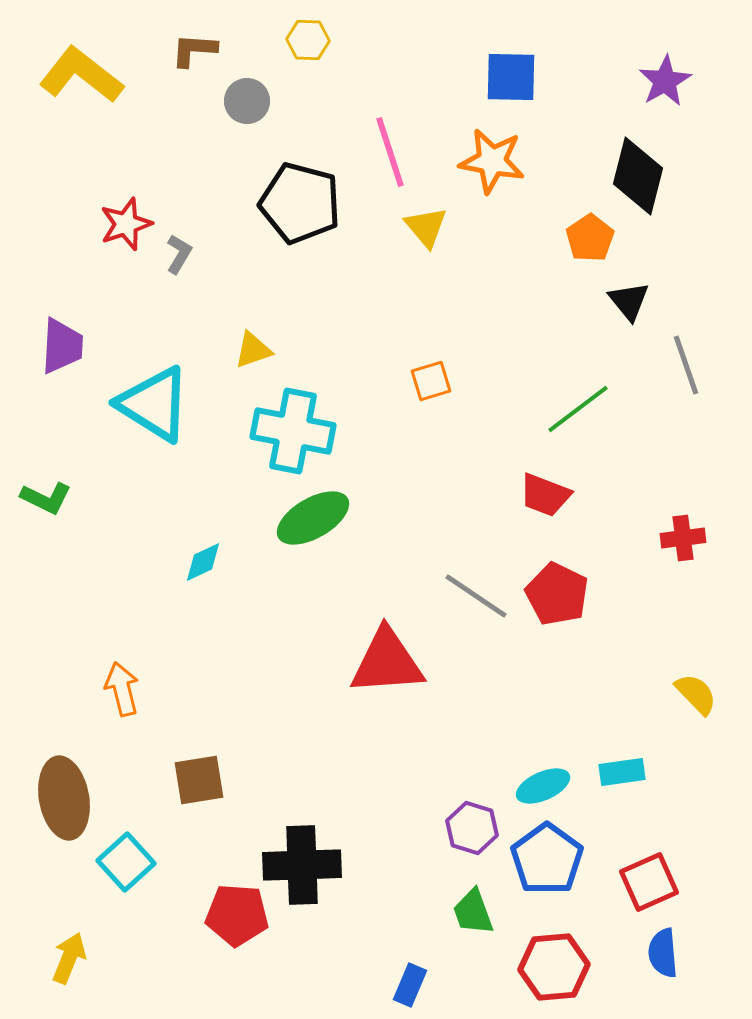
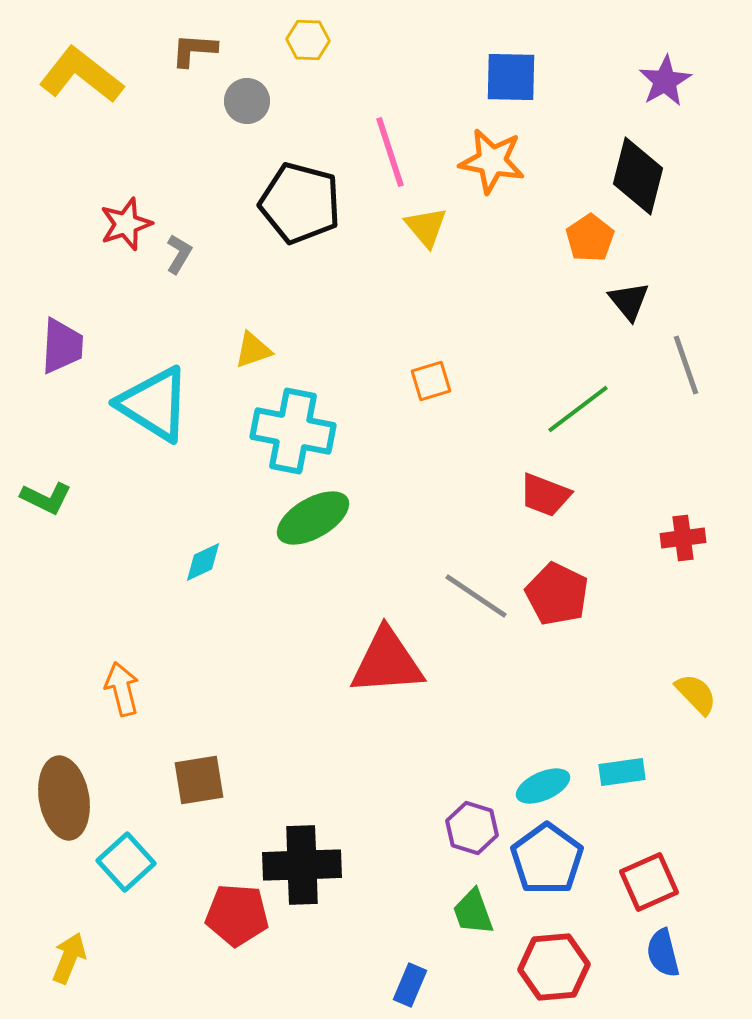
blue semicircle at (663, 953): rotated 9 degrees counterclockwise
